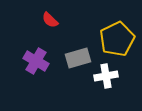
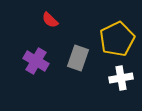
gray rectangle: rotated 55 degrees counterclockwise
white cross: moved 15 px right, 2 px down
